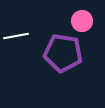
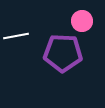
purple pentagon: rotated 6 degrees counterclockwise
